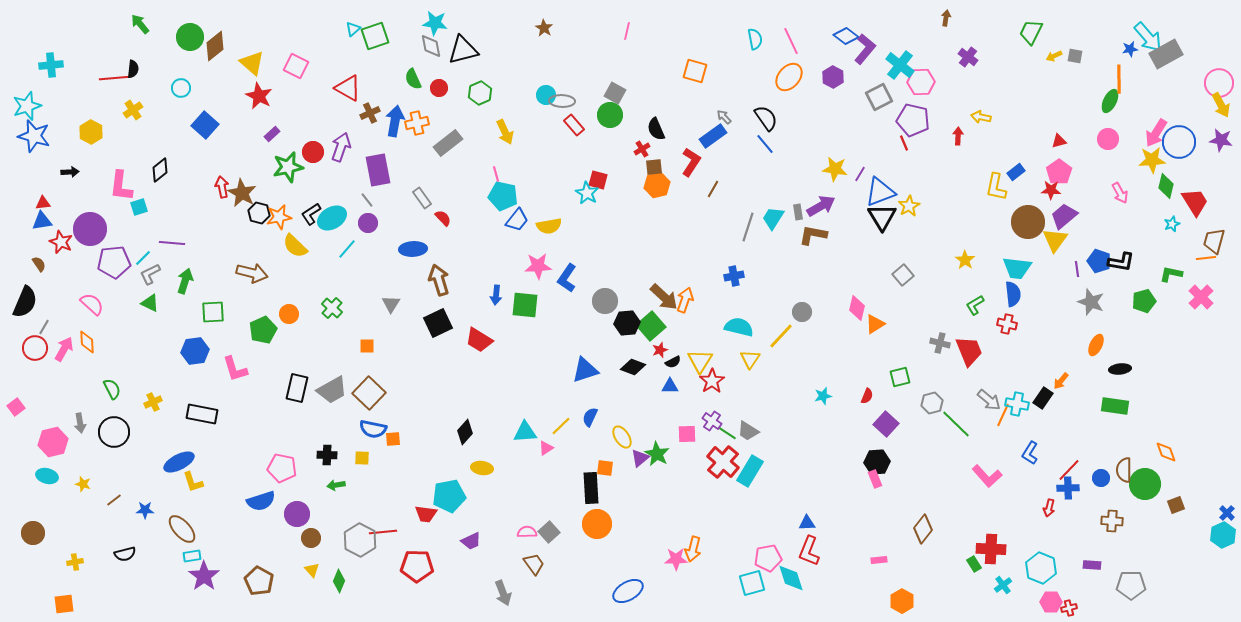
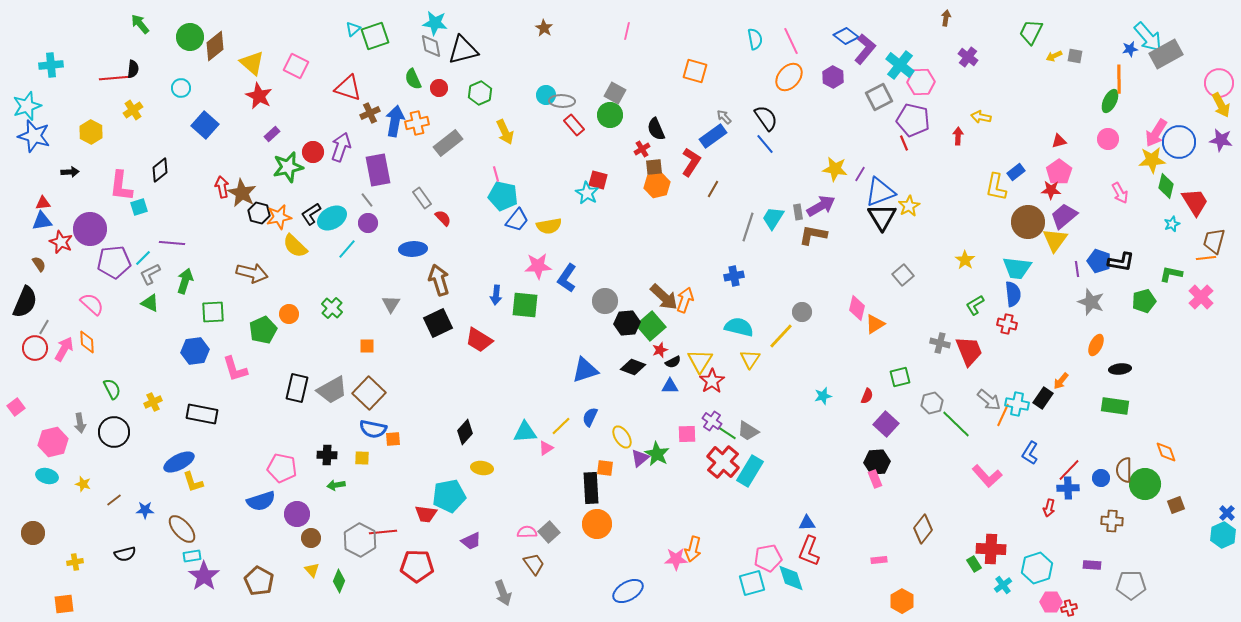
red triangle at (348, 88): rotated 12 degrees counterclockwise
cyan hexagon at (1041, 568): moved 4 px left; rotated 20 degrees clockwise
